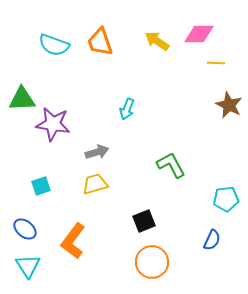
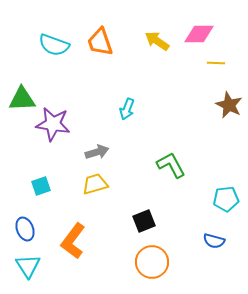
blue ellipse: rotated 30 degrees clockwise
blue semicircle: moved 2 px right, 1 px down; rotated 80 degrees clockwise
